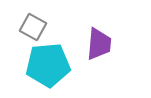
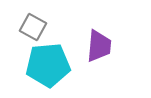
purple trapezoid: moved 2 px down
